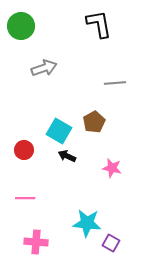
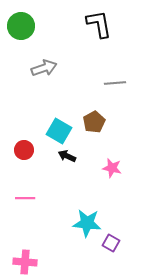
pink cross: moved 11 px left, 20 px down
